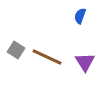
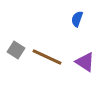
blue semicircle: moved 3 px left, 3 px down
purple triangle: rotated 25 degrees counterclockwise
